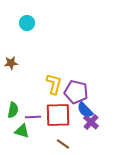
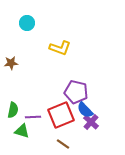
yellow L-shape: moved 6 px right, 36 px up; rotated 95 degrees clockwise
red square: moved 3 px right; rotated 20 degrees counterclockwise
